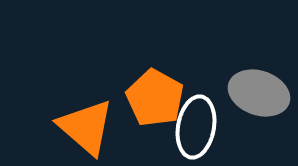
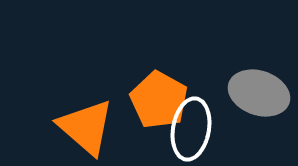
orange pentagon: moved 4 px right, 2 px down
white ellipse: moved 5 px left, 2 px down
